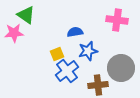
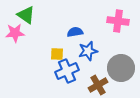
pink cross: moved 1 px right, 1 px down
pink star: moved 1 px right
yellow square: rotated 24 degrees clockwise
blue cross: rotated 15 degrees clockwise
brown cross: rotated 24 degrees counterclockwise
